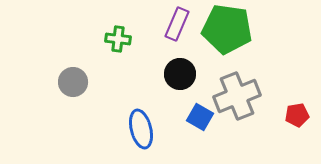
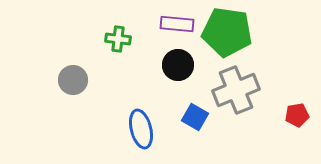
purple rectangle: rotated 72 degrees clockwise
green pentagon: moved 3 px down
black circle: moved 2 px left, 9 px up
gray circle: moved 2 px up
gray cross: moved 1 px left, 6 px up
blue square: moved 5 px left
